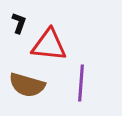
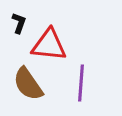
brown semicircle: moved 1 px right, 1 px up; rotated 39 degrees clockwise
